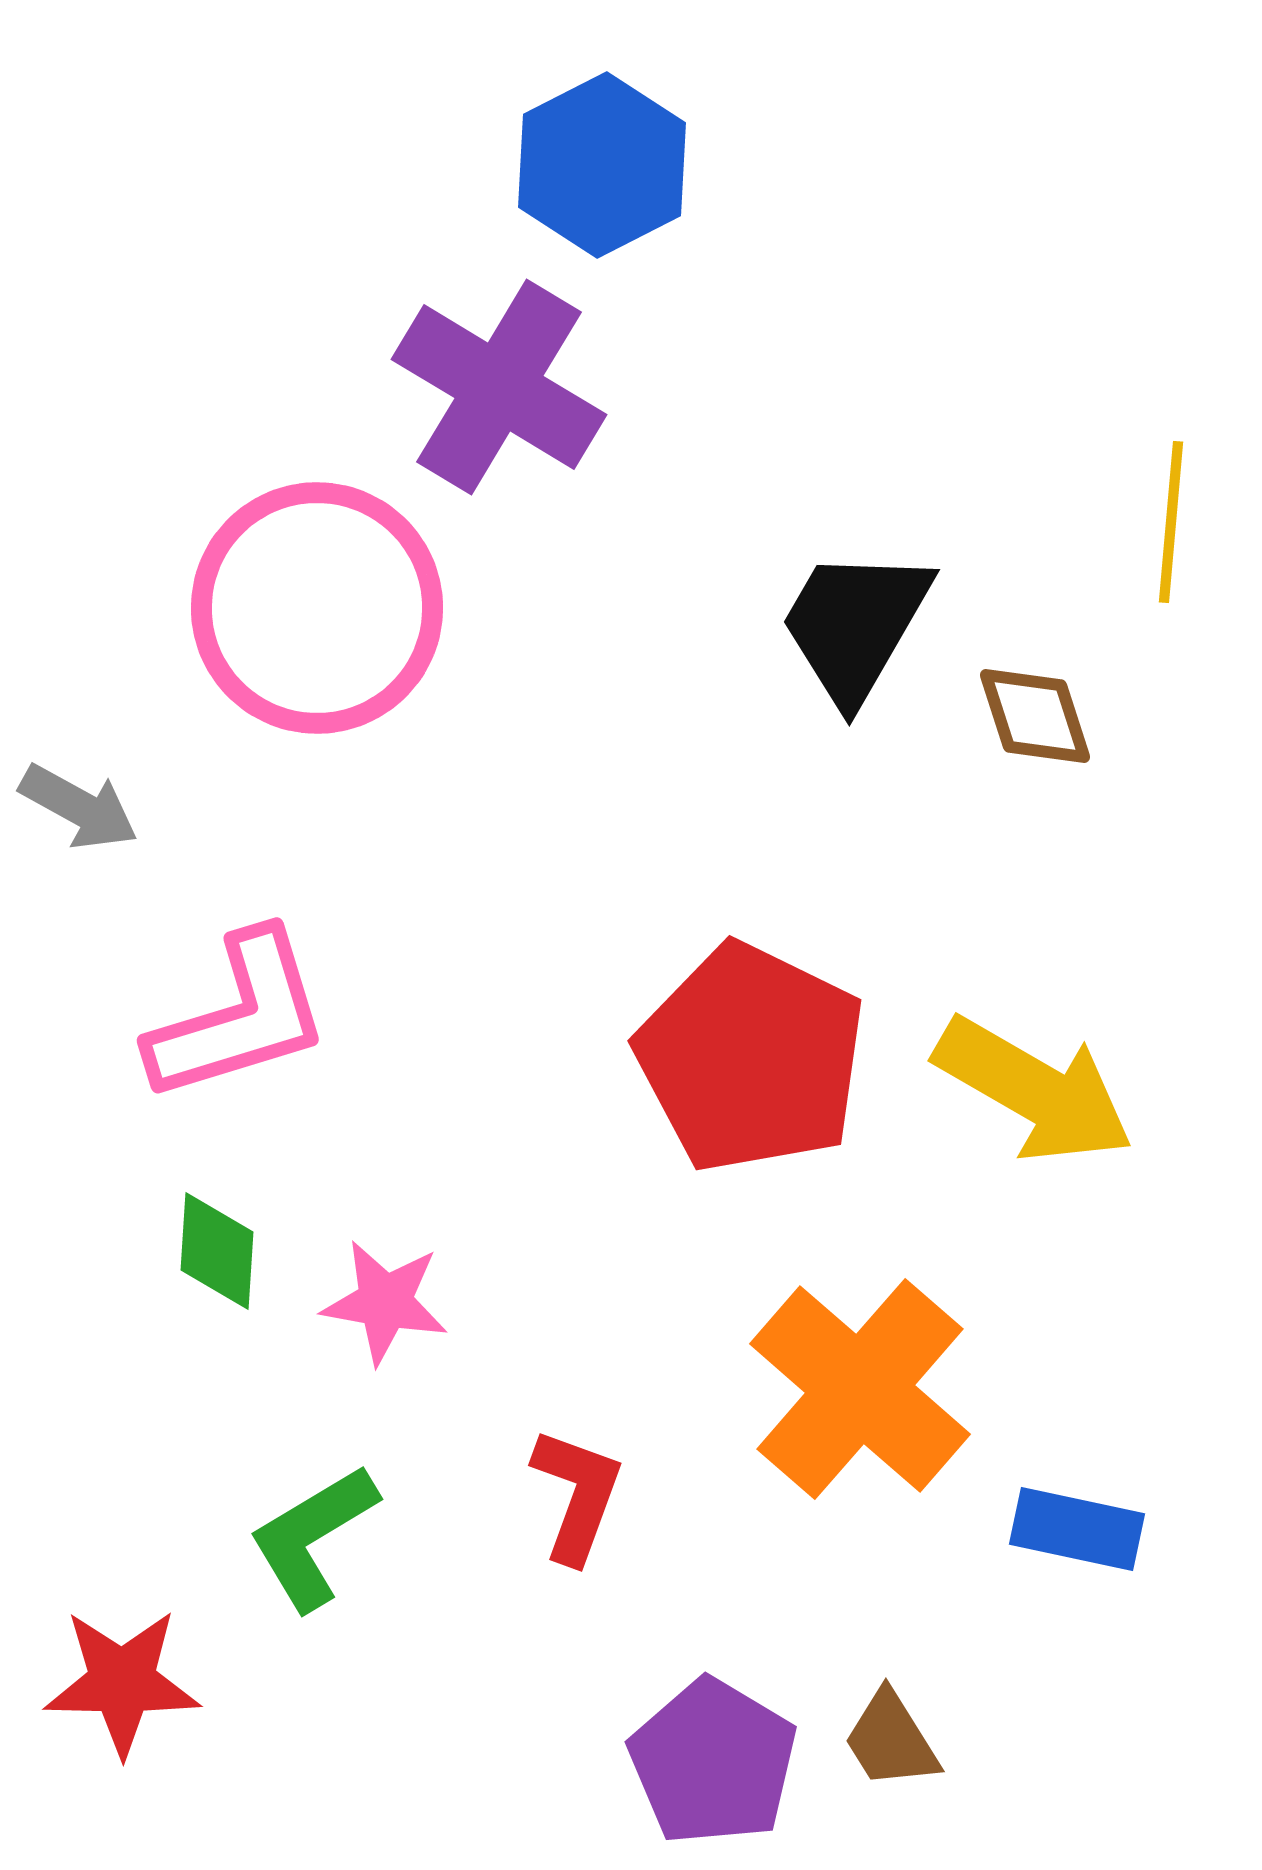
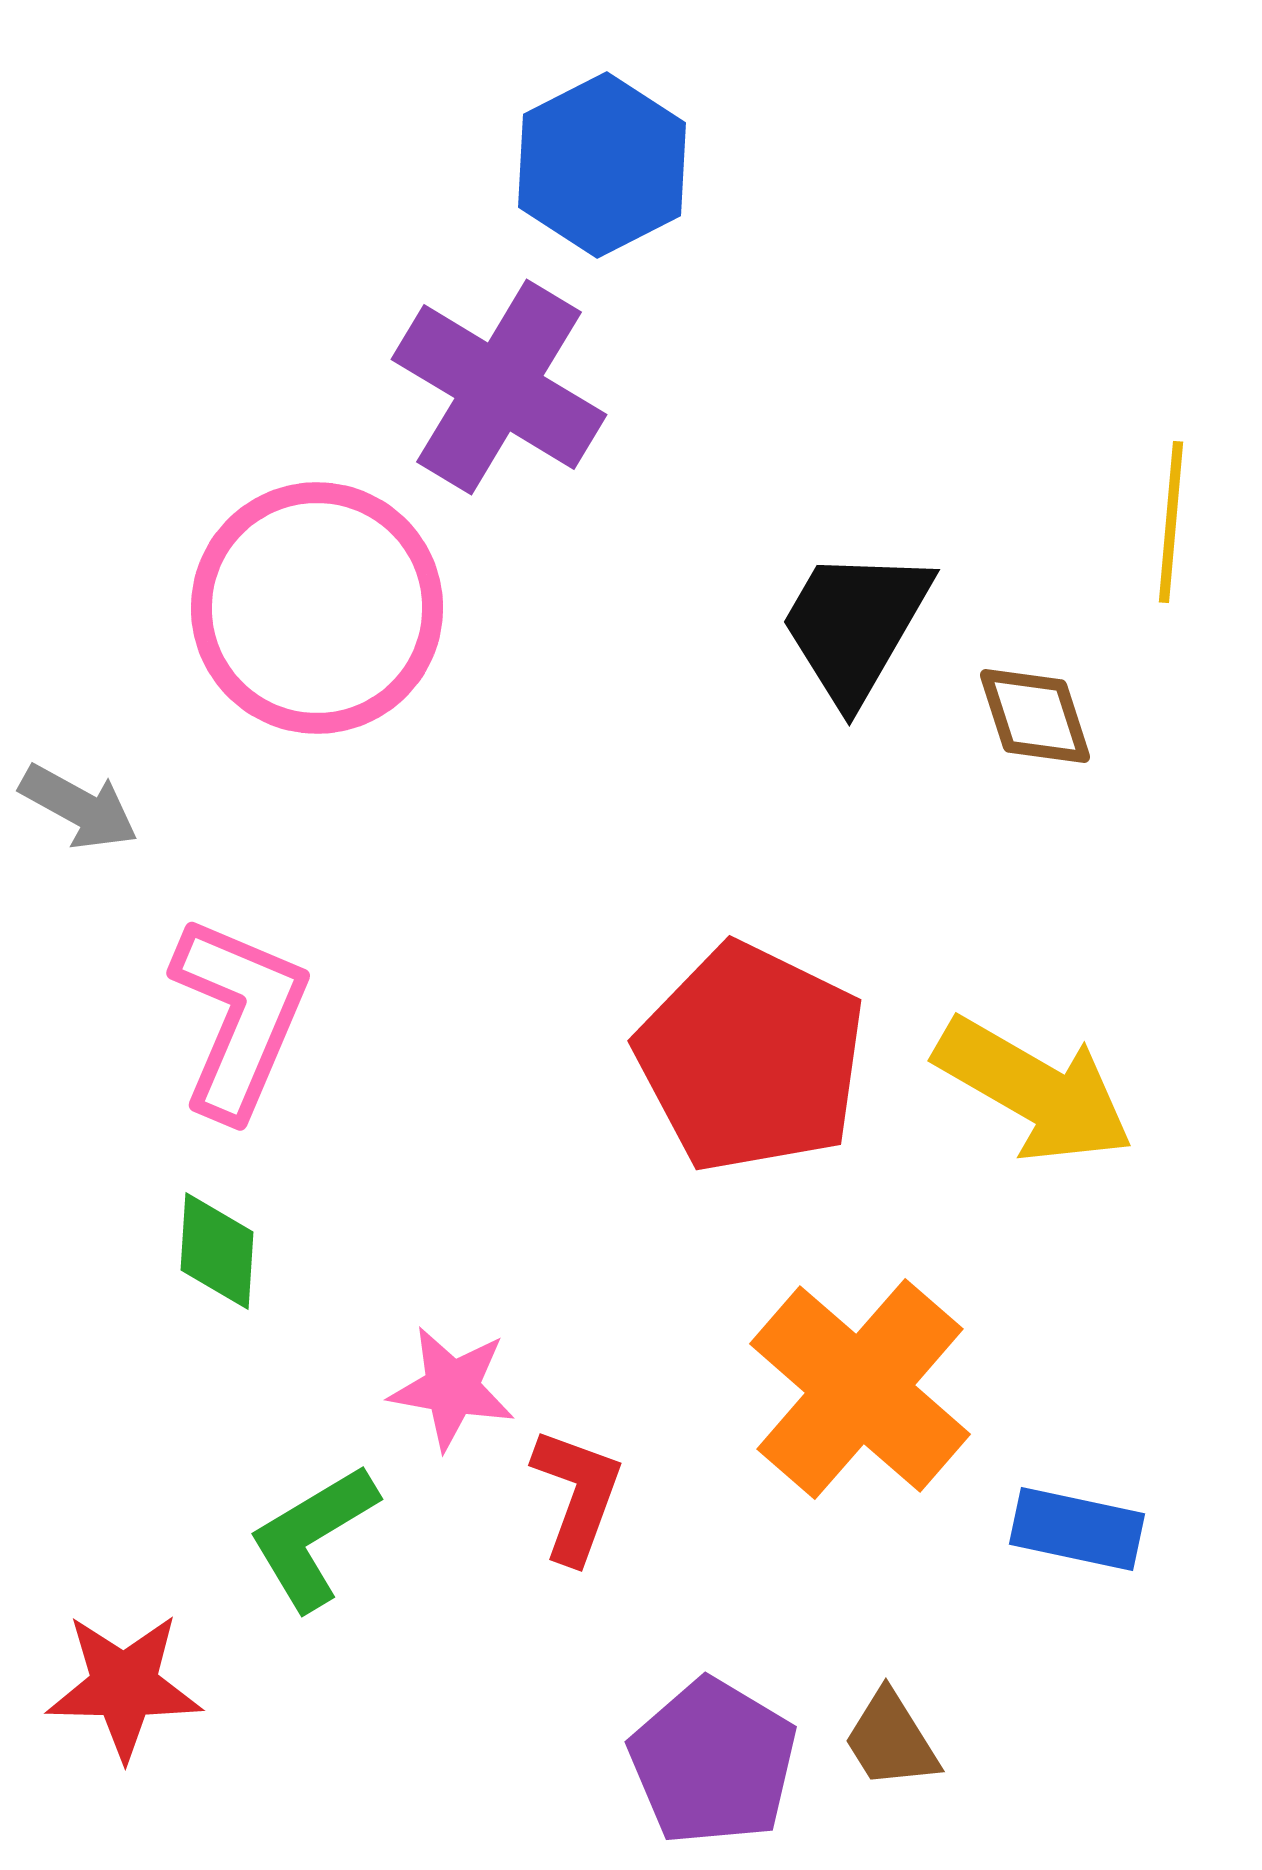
pink L-shape: rotated 50 degrees counterclockwise
pink star: moved 67 px right, 86 px down
red star: moved 2 px right, 4 px down
